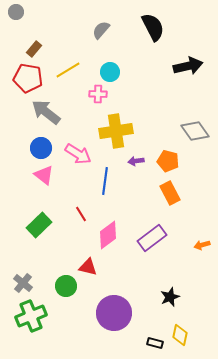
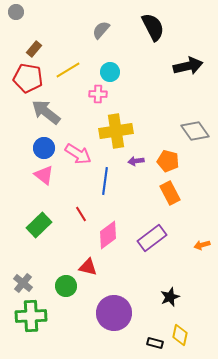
blue circle: moved 3 px right
green cross: rotated 20 degrees clockwise
